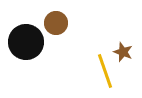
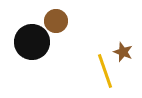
brown circle: moved 2 px up
black circle: moved 6 px right
